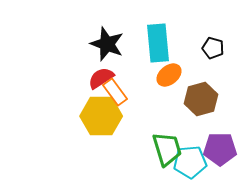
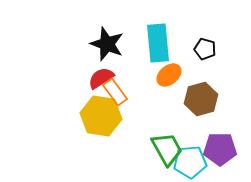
black pentagon: moved 8 px left, 1 px down
yellow hexagon: rotated 9 degrees clockwise
green trapezoid: rotated 12 degrees counterclockwise
